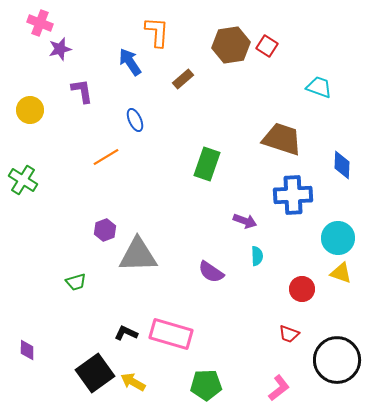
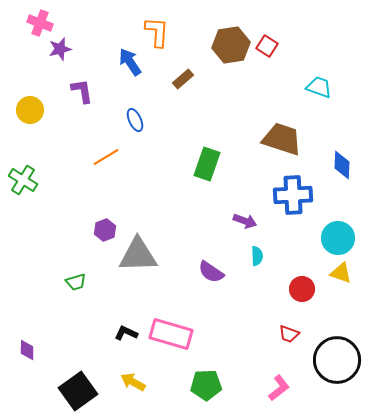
black square: moved 17 px left, 18 px down
